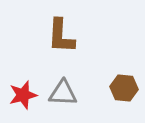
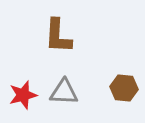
brown L-shape: moved 3 px left
gray triangle: moved 1 px right, 1 px up
